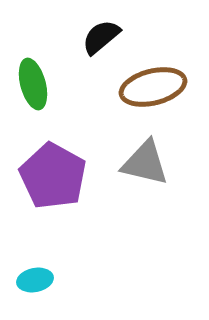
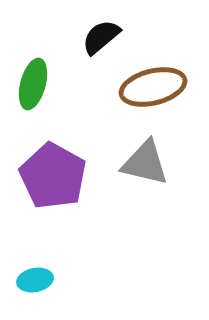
green ellipse: rotated 30 degrees clockwise
